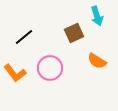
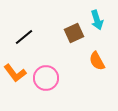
cyan arrow: moved 4 px down
orange semicircle: rotated 30 degrees clockwise
pink circle: moved 4 px left, 10 px down
